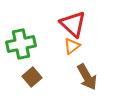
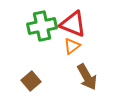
red triangle: rotated 20 degrees counterclockwise
green cross: moved 21 px right, 18 px up
brown square: moved 1 px left, 4 px down
